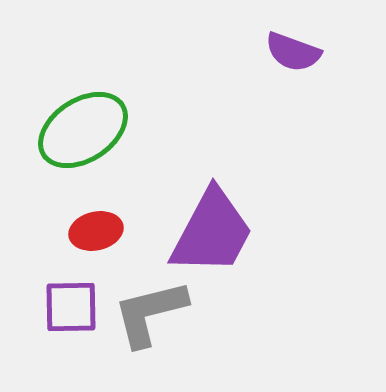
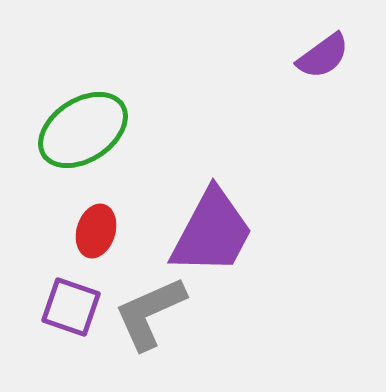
purple semicircle: moved 30 px right, 4 px down; rotated 56 degrees counterclockwise
red ellipse: rotated 60 degrees counterclockwise
purple square: rotated 20 degrees clockwise
gray L-shape: rotated 10 degrees counterclockwise
